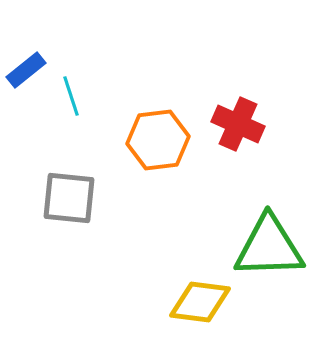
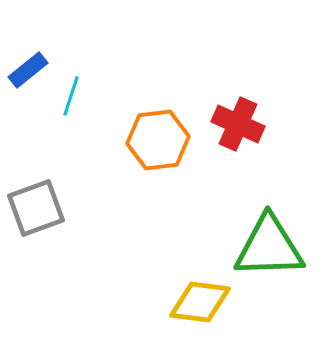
blue rectangle: moved 2 px right
cyan line: rotated 36 degrees clockwise
gray square: moved 33 px left, 10 px down; rotated 26 degrees counterclockwise
